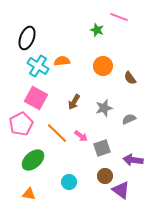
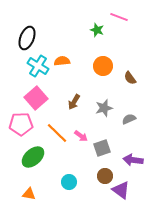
pink square: rotated 20 degrees clockwise
pink pentagon: rotated 25 degrees clockwise
green ellipse: moved 3 px up
